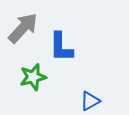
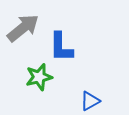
gray arrow: rotated 8 degrees clockwise
green star: moved 6 px right
